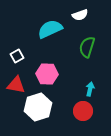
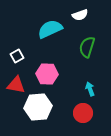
cyan arrow: rotated 32 degrees counterclockwise
white hexagon: rotated 12 degrees clockwise
red circle: moved 2 px down
